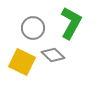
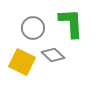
green L-shape: rotated 32 degrees counterclockwise
